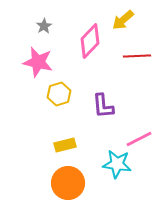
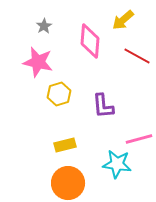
pink diamond: rotated 40 degrees counterclockwise
red line: rotated 32 degrees clockwise
pink line: rotated 12 degrees clockwise
